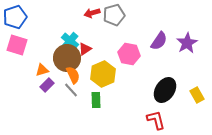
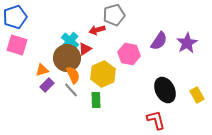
red arrow: moved 5 px right, 17 px down
black ellipse: rotated 60 degrees counterclockwise
